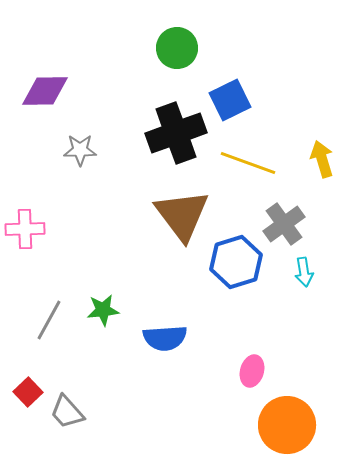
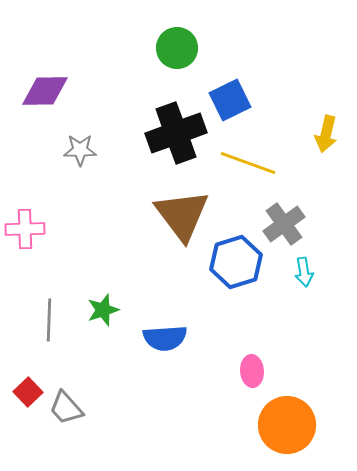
yellow arrow: moved 4 px right, 25 px up; rotated 150 degrees counterclockwise
green star: rotated 12 degrees counterclockwise
gray line: rotated 27 degrees counterclockwise
pink ellipse: rotated 20 degrees counterclockwise
gray trapezoid: moved 1 px left, 4 px up
